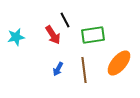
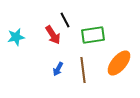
brown line: moved 1 px left
